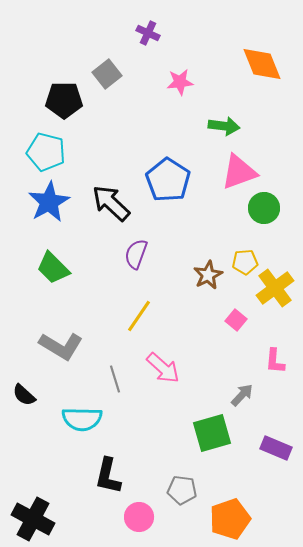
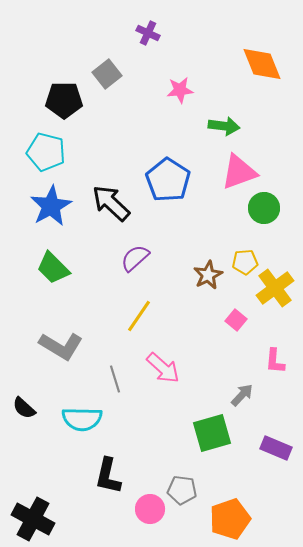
pink star: moved 8 px down
blue star: moved 2 px right, 4 px down
purple semicircle: moved 1 px left, 4 px down; rotated 28 degrees clockwise
black semicircle: moved 13 px down
pink circle: moved 11 px right, 8 px up
